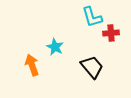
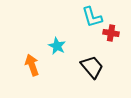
red cross: rotated 14 degrees clockwise
cyan star: moved 2 px right, 1 px up
